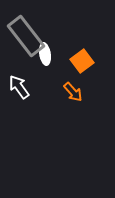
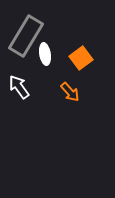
gray rectangle: rotated 69 degrees clockwise
orange square: moved 1 px left, 3 px up
orange arrow: moved 3 px left
